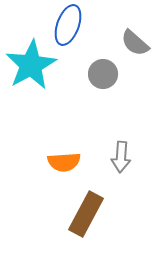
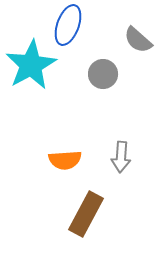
gray semicircle: moved 3 px right, 3 px up
orange semicircle: moved 1 px right, 2 px up
